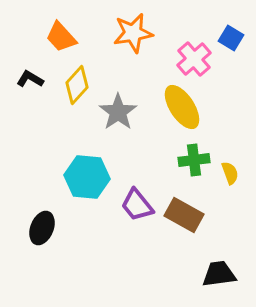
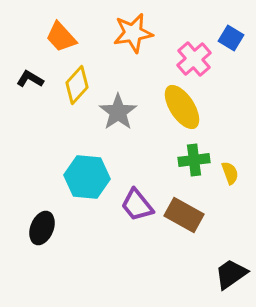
black trapezoid: moved 12 px right; rotated 27 degrees counterclockwise
